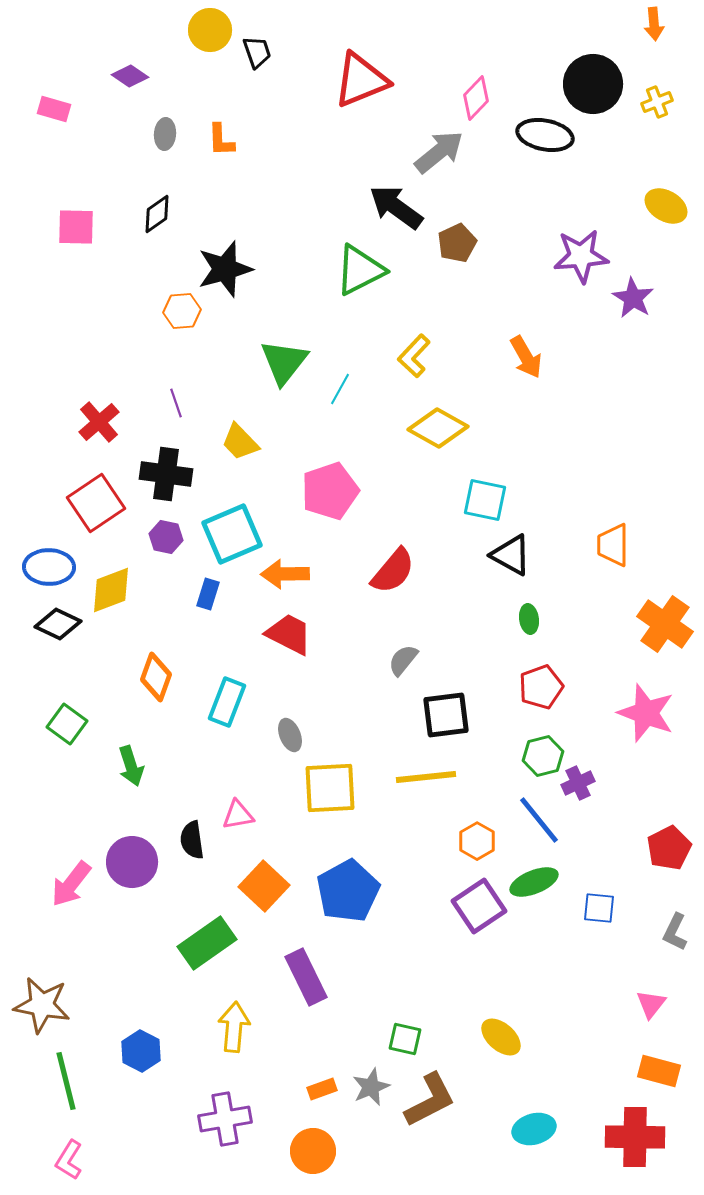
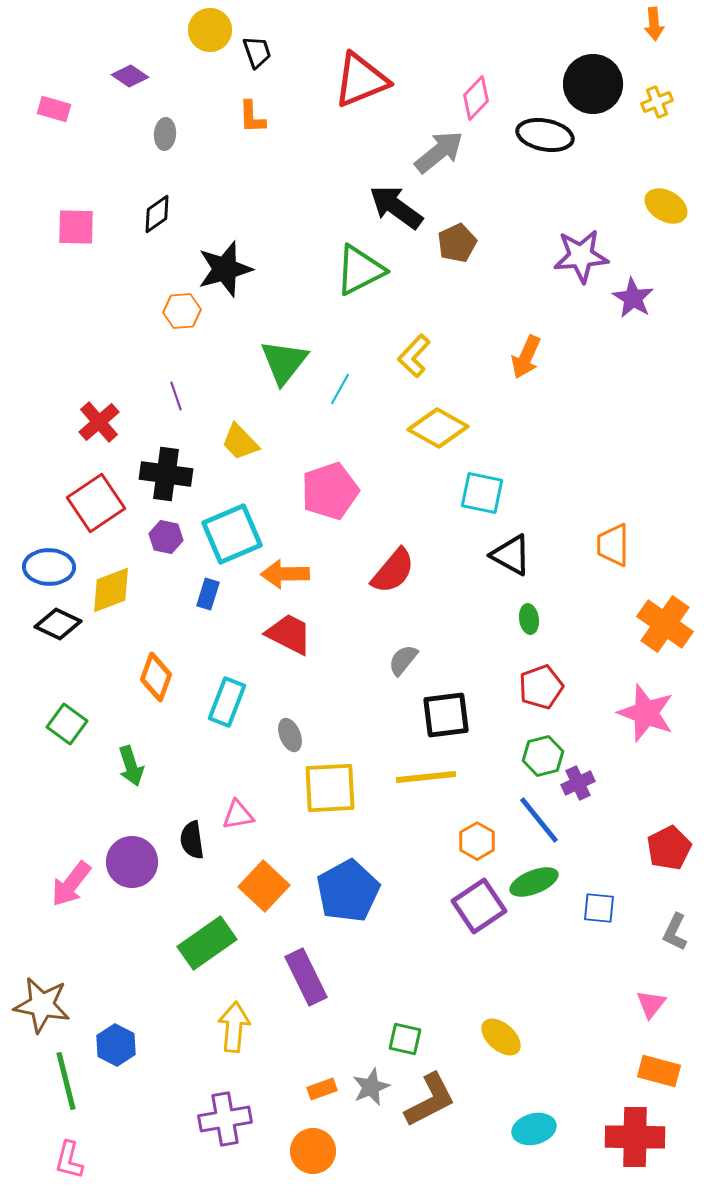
orange L-shape at (221, 140): moved 31 px right, 23 px up
orange arrow at (526, 357): rotated 54 degrees clockwise
purple line at (176, 403): moved 7 px up
cyan square at (485, 500): moved 3 px left, 7 px up
blue hexagon at (141, 1051): moved 25 px left, 6 px up
pink L-shape at (69, 1160): rotated 18 degrees counterclockwise
